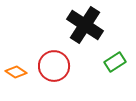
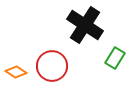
green rectangle: moved 4 px up; rotated 25 degrees counterclockwise
red circle: moved 2 px left
